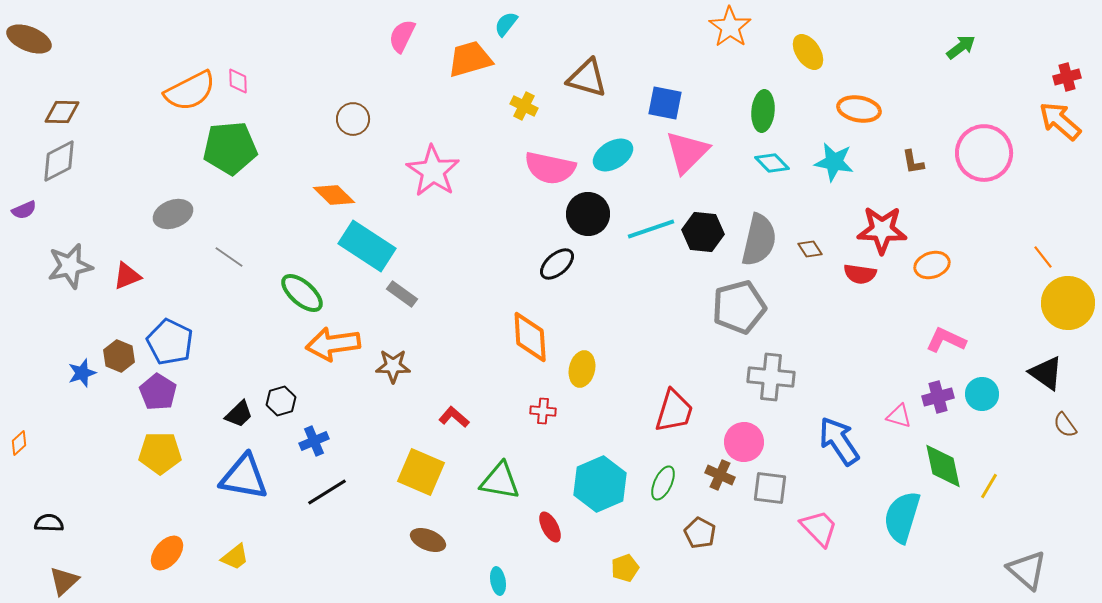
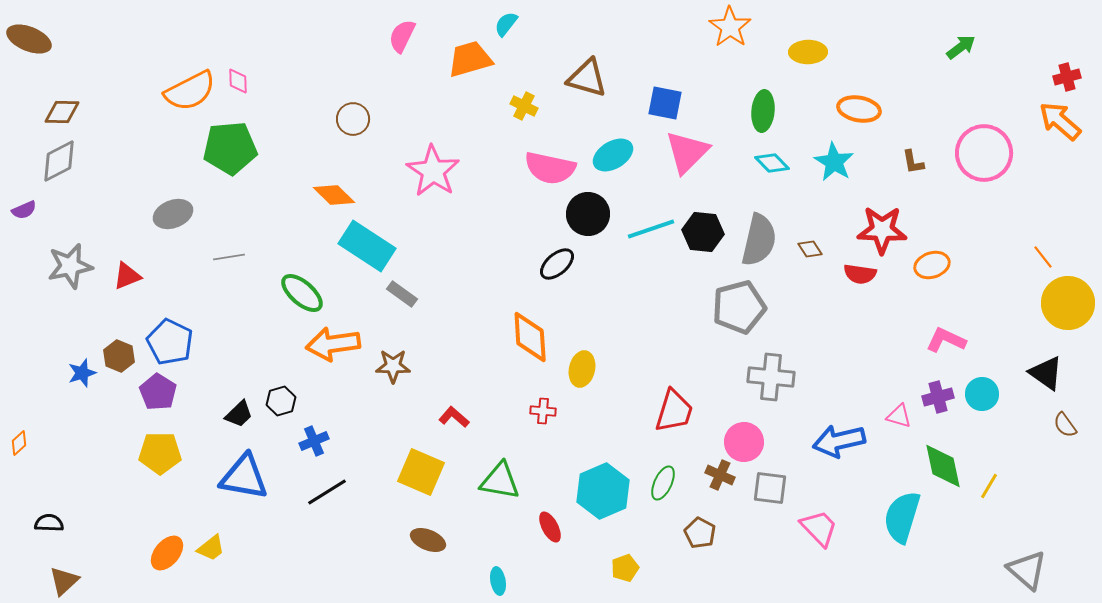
yellow ellipse at (808, 52): rotated 57 degrees counterclockwise
cyan star at (834, 162): rotated 21 degrees clockwise
gray line at (229, 257): rotated 44 degrees counterclockwise
blue arrow at (839, 441): rotated 69 degrees counterclockwise
cyan hexagon at (600, 484): moved 3 px right, 7 px down
yellow trapezoid at (235, 557): moved 24 px left, 9 px up
